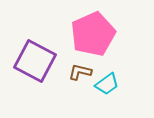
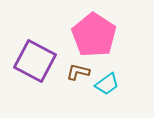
pink pentagon: moved 1 px right, 1 px down; rotated 15 degrees counterclockwise
brown L-shape: moved 2 px left
